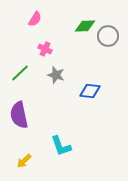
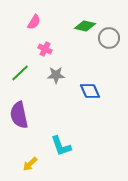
pink semicircle: moved 1 px left, 3 px down
green diamond: rotated 15 degrees clockwise
gray circle: moved 1 px right, 2 px down
gray star: rotated 18 degrees counterclockwise
blue diamond: rotated 60 degrees clockwise
yellow arrow: moved 6 px right, 3 px down
